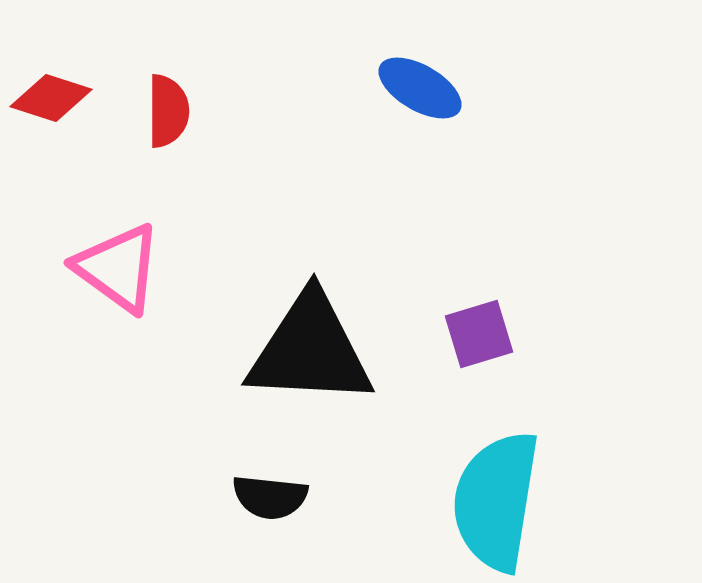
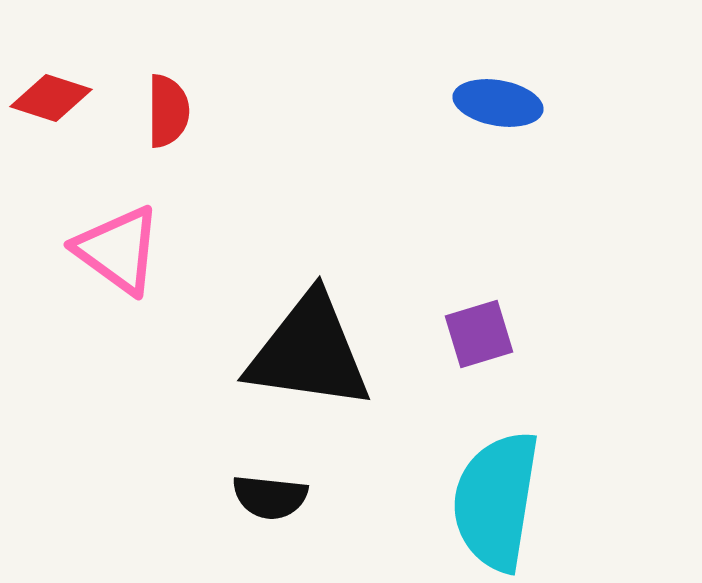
blue ellipse: moved 78 px right, 15 px down; rotated 20 degrees counterclockwise
pink triangle: moved 18 px up
black triangle: moved 1 px left, 2 px down; rotated 5 degrees clockwise
